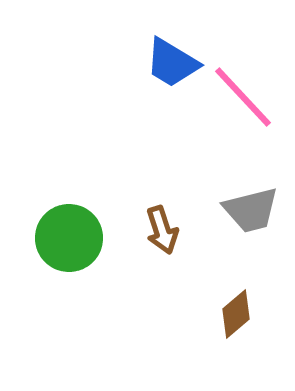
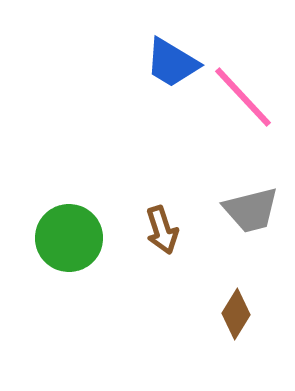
brown diamond: rotated 18 degrees counterclockwise
